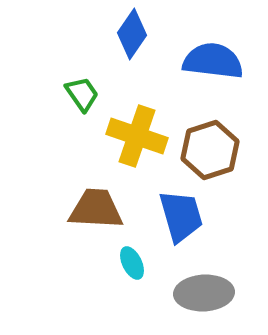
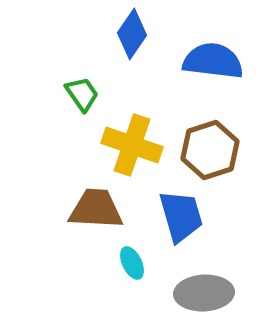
yellow cross: moved 5 px left, 9 px down
